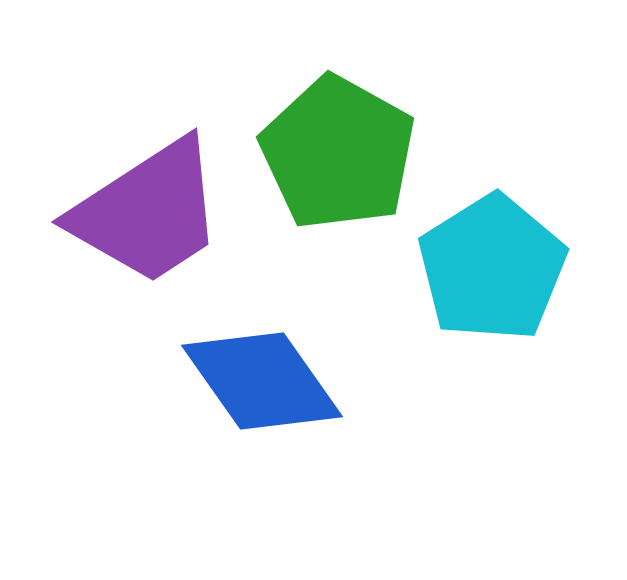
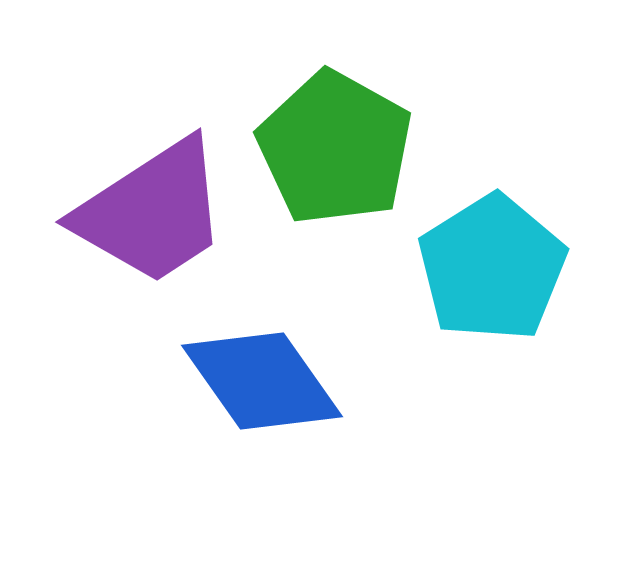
green pentagon: moved 3 px left, 5 px up
purple trapezoid: moved 4 px right
